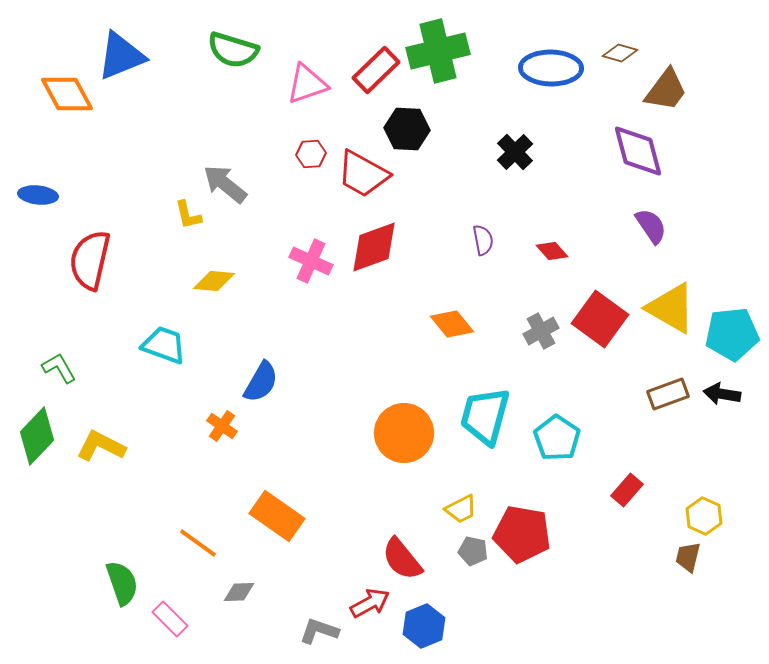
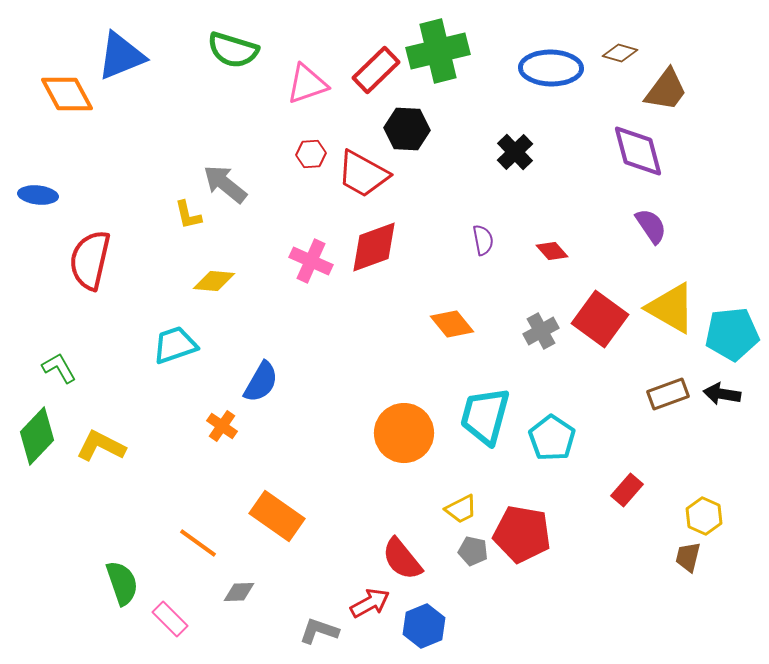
cyan trapezoid at (164, 345): moved 11 px right; rotated 39 degrees counterclockwise
cyan pentagon at (557, 438): moved 5 px left
